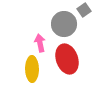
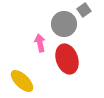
yellow ellipse: moved 10 px left, 12 px down; rotated 45 degrees counterclockwise
